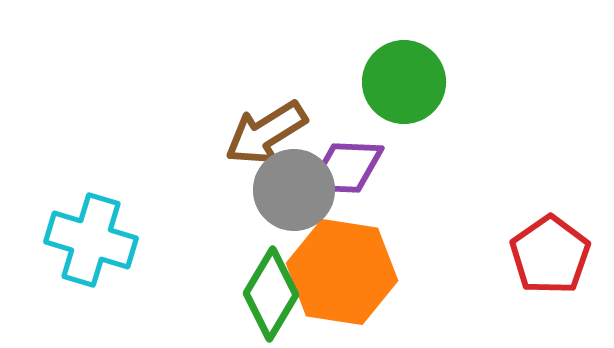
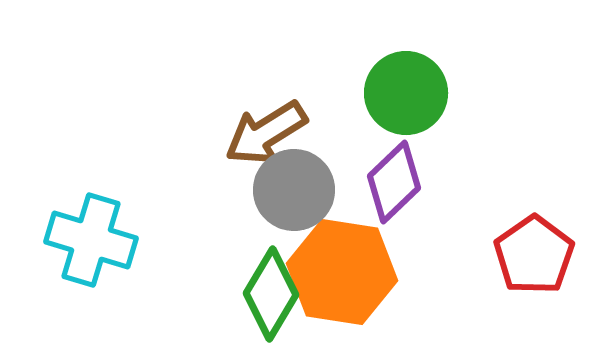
green circle: moved 2 px right, 11 px down
purple diamond: moved 48 px right, 14 px down; rotated 46 degrees counterclockwise
red pentagon: moved 16 px left
